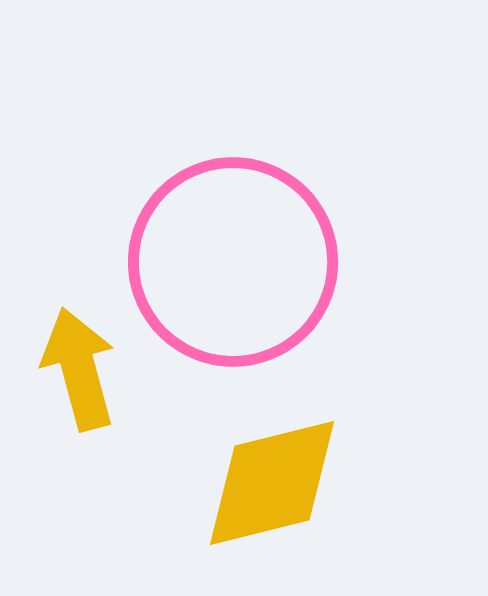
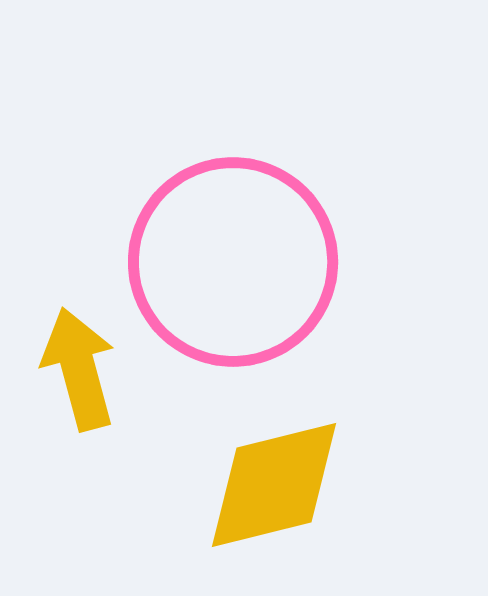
yellow diamond: moved 2 px right, 2 px down
